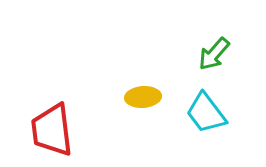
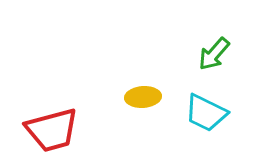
cyan trapezoid: rotated 27 degrees counterclockwise
red trapezoid: rotated 98 degrees counterclockwise
